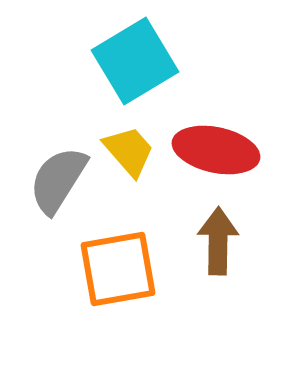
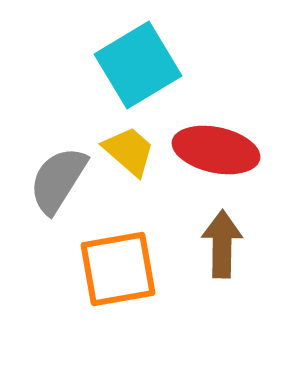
cyan square: moved 3 px right, 4 px down
yellow trapezoid: rotated 8 degrees counterclockwise
brown arrow: moved 4 px right, 3 px down
